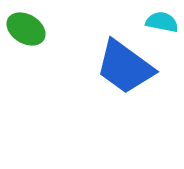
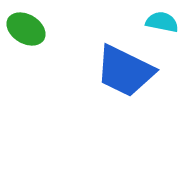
blue trapezoid: moved 4 px down; rotated 10 degrees counterclockwise
